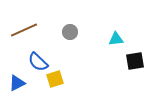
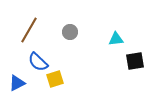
brown line: moved 5 px right; rotated 36 degrees counterclockwise
